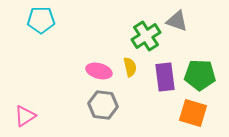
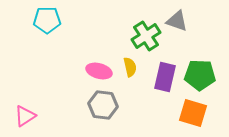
cyan pentagon: moved 6 px right
purple rectangle: rotated 20 degrees clockwise
